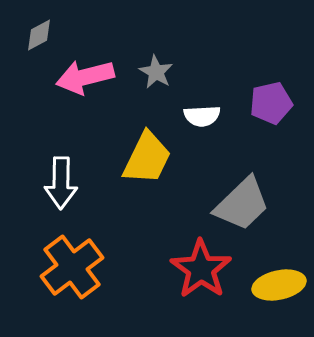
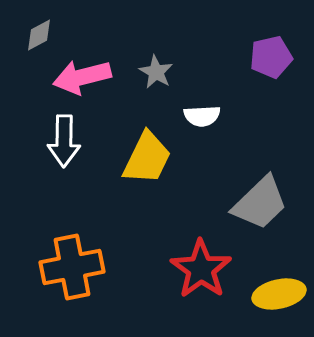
pink arrow: moved 3 px left
purple pentagon: moved 46 px up
white arrow: moved 3 px right, 42 px up
gray trapezoid: moved 18 px right, 1 px up
orange cross: rotated 26 degrees clockwise
yellow ellipse: moved 9 px down
